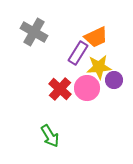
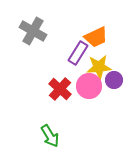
gray cross: moved 1 px left, 1 px up
pink circle: moved 2 px right, 2 px up
